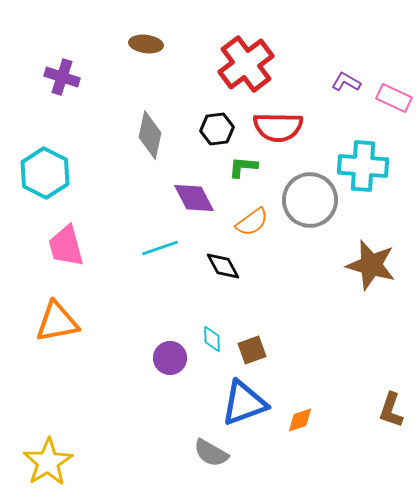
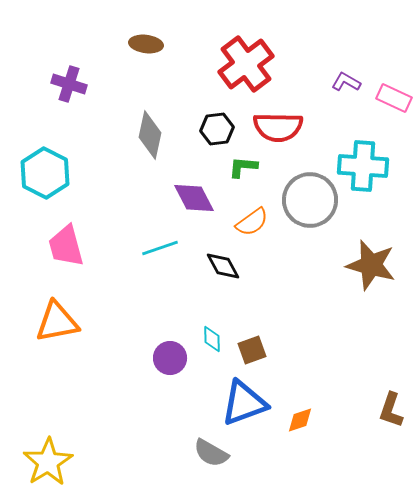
purple cross: moved 7 px right, 7 px down
